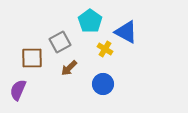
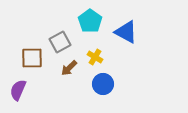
yellow cross: moved 10 px left, 8 px down
